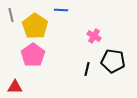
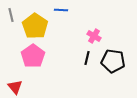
pink pentagon: moved 1 px down
black line: moved 11 px up
red triangle: rotated 49 degrees clockwise
